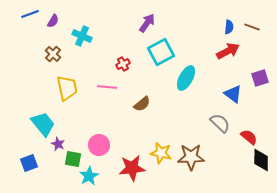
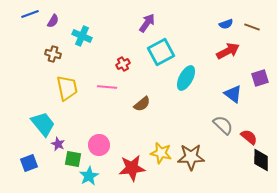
blue semicircle: moved 3 px left, 3 px up; rotated 64 degrees clockwise
brown cross: rotated 28 degrees counterclockwise
gray semicircle: moved 3 px right, 2 px down
